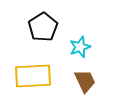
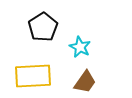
cyan star: rotated 25 degrees counterclockwise
brown trapezoid: moved 1 px down; rotated 60 degrees clockwise
